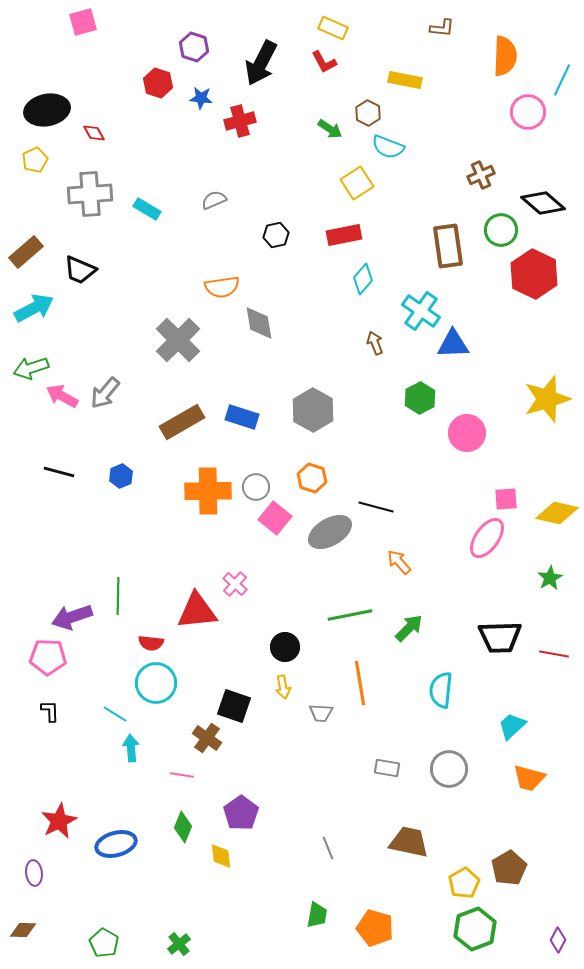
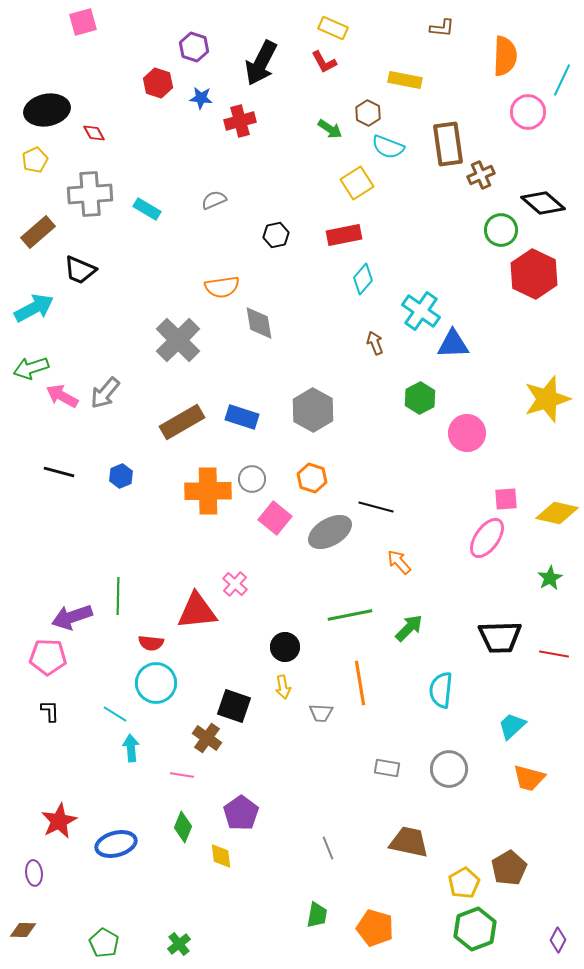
brown rectangle at (448, 246): moved 102 px up
brown rectangle at (26, 252): moved 12 px right, 20 px up
gray circle at (256, 487): moved 4 px left, 8 px up
